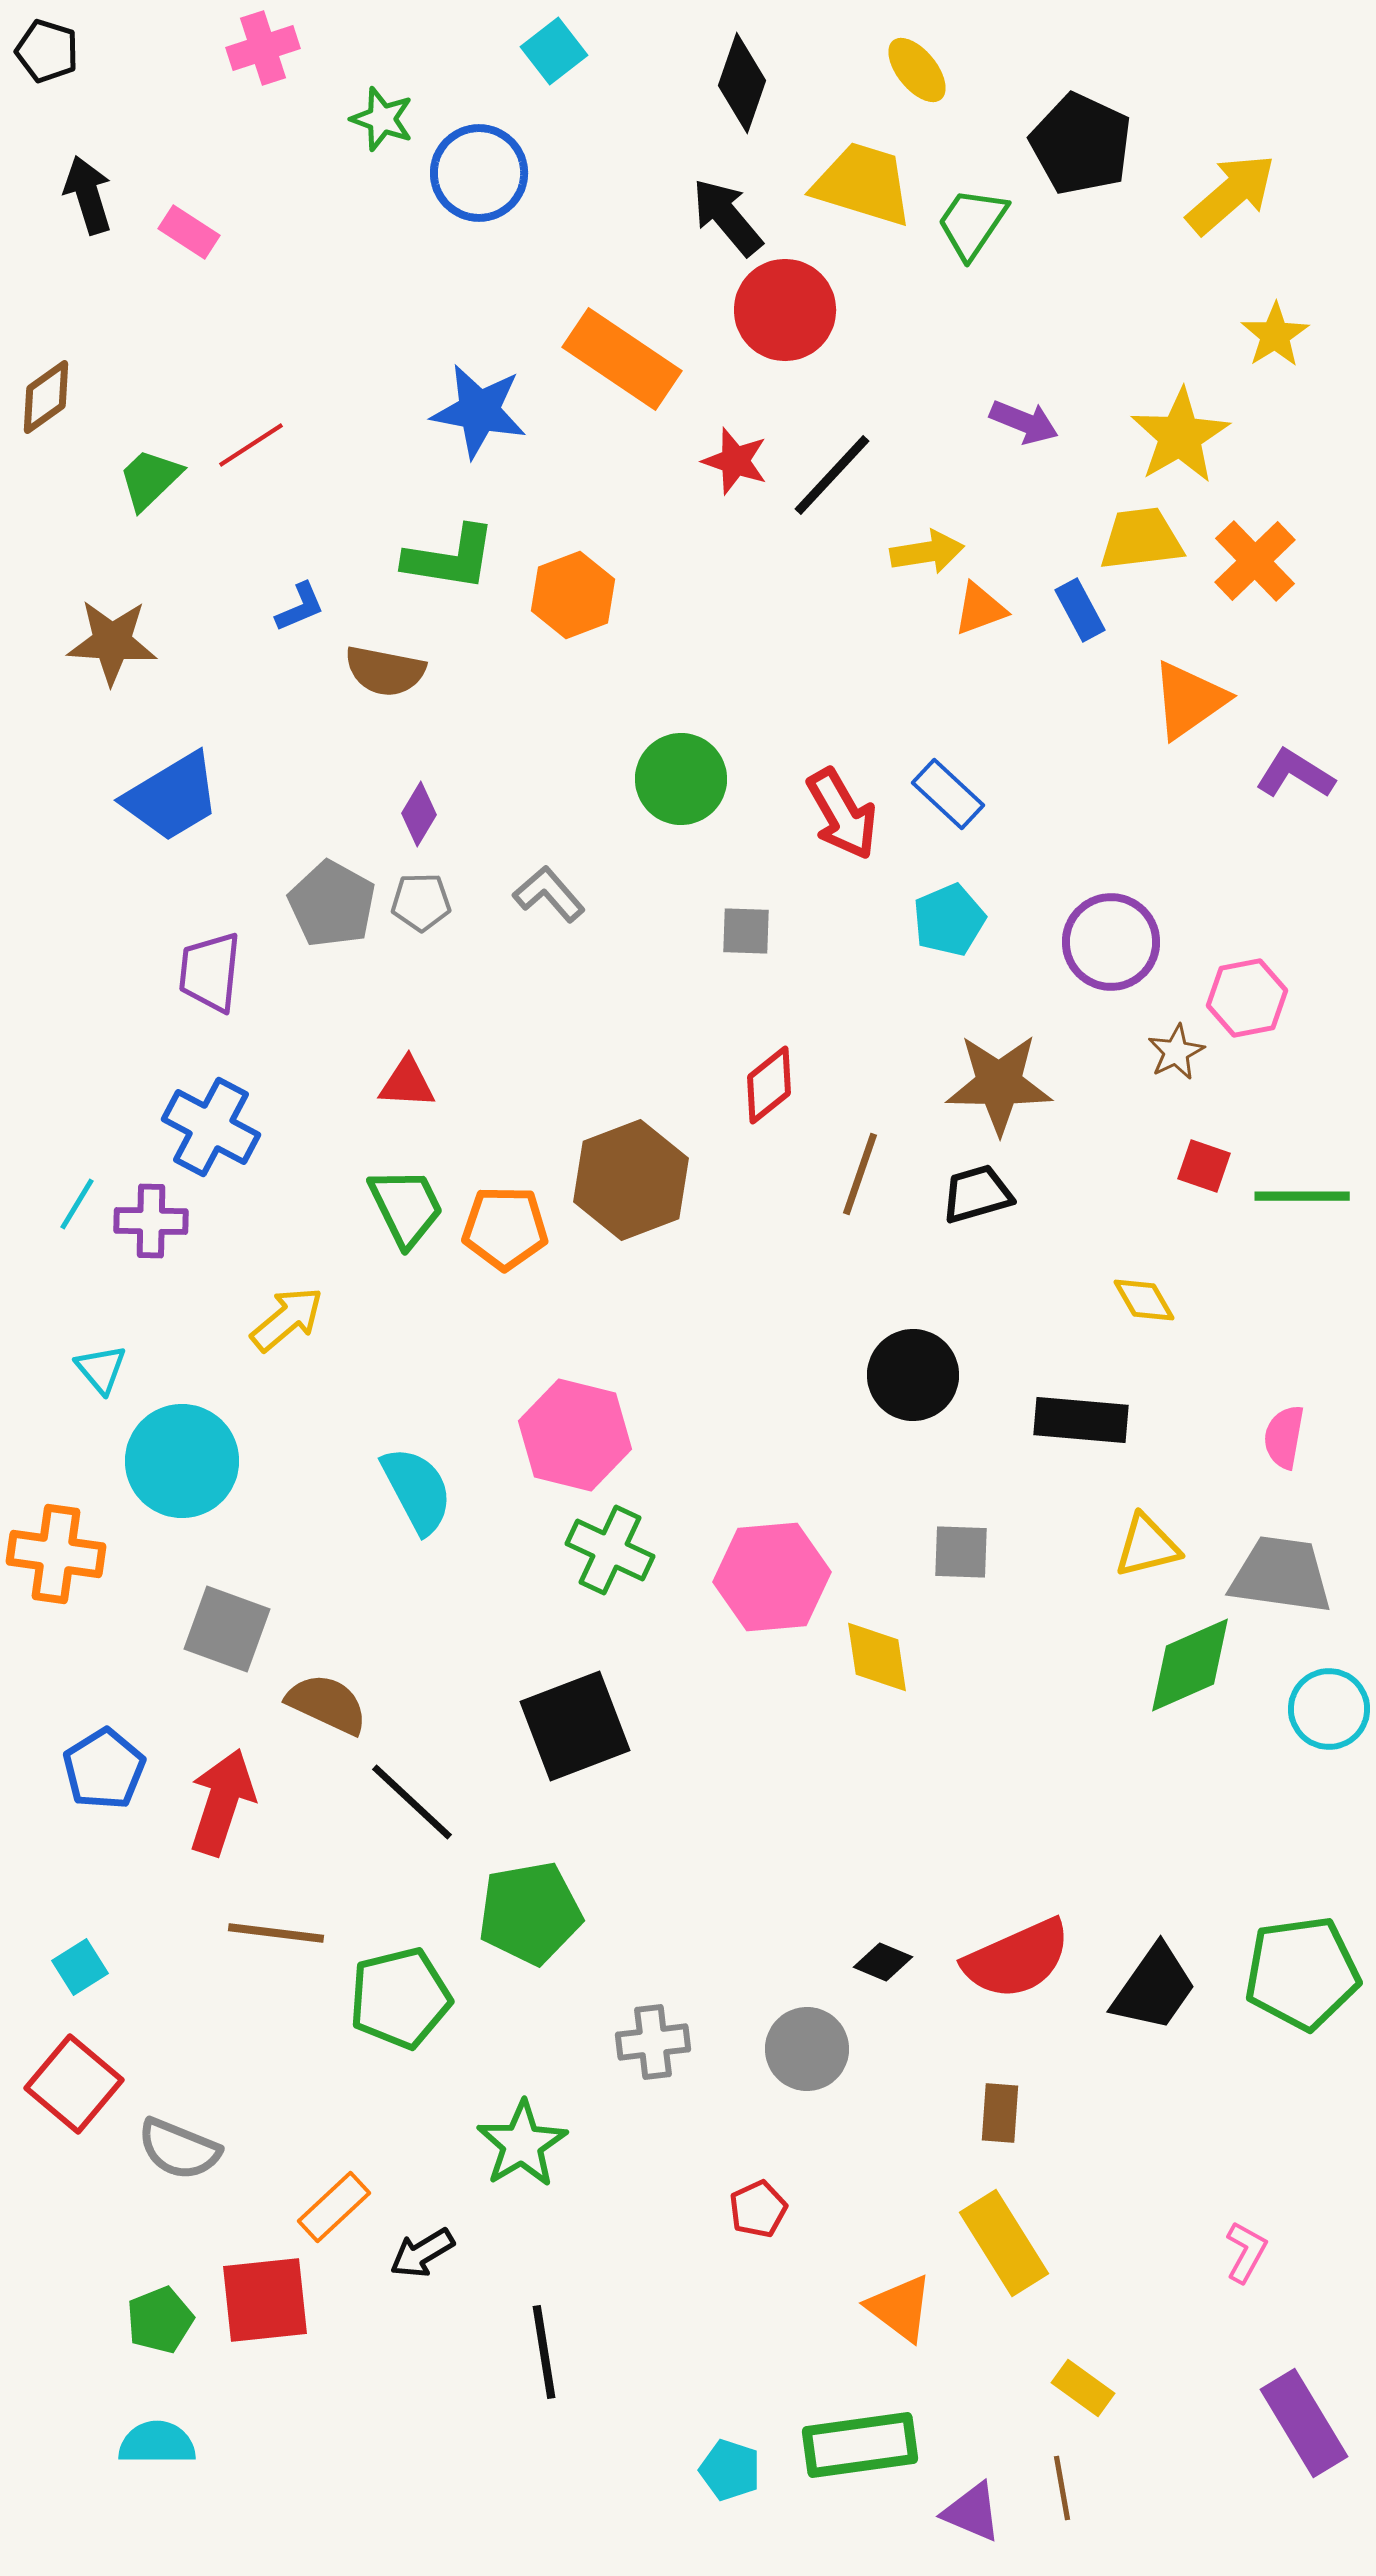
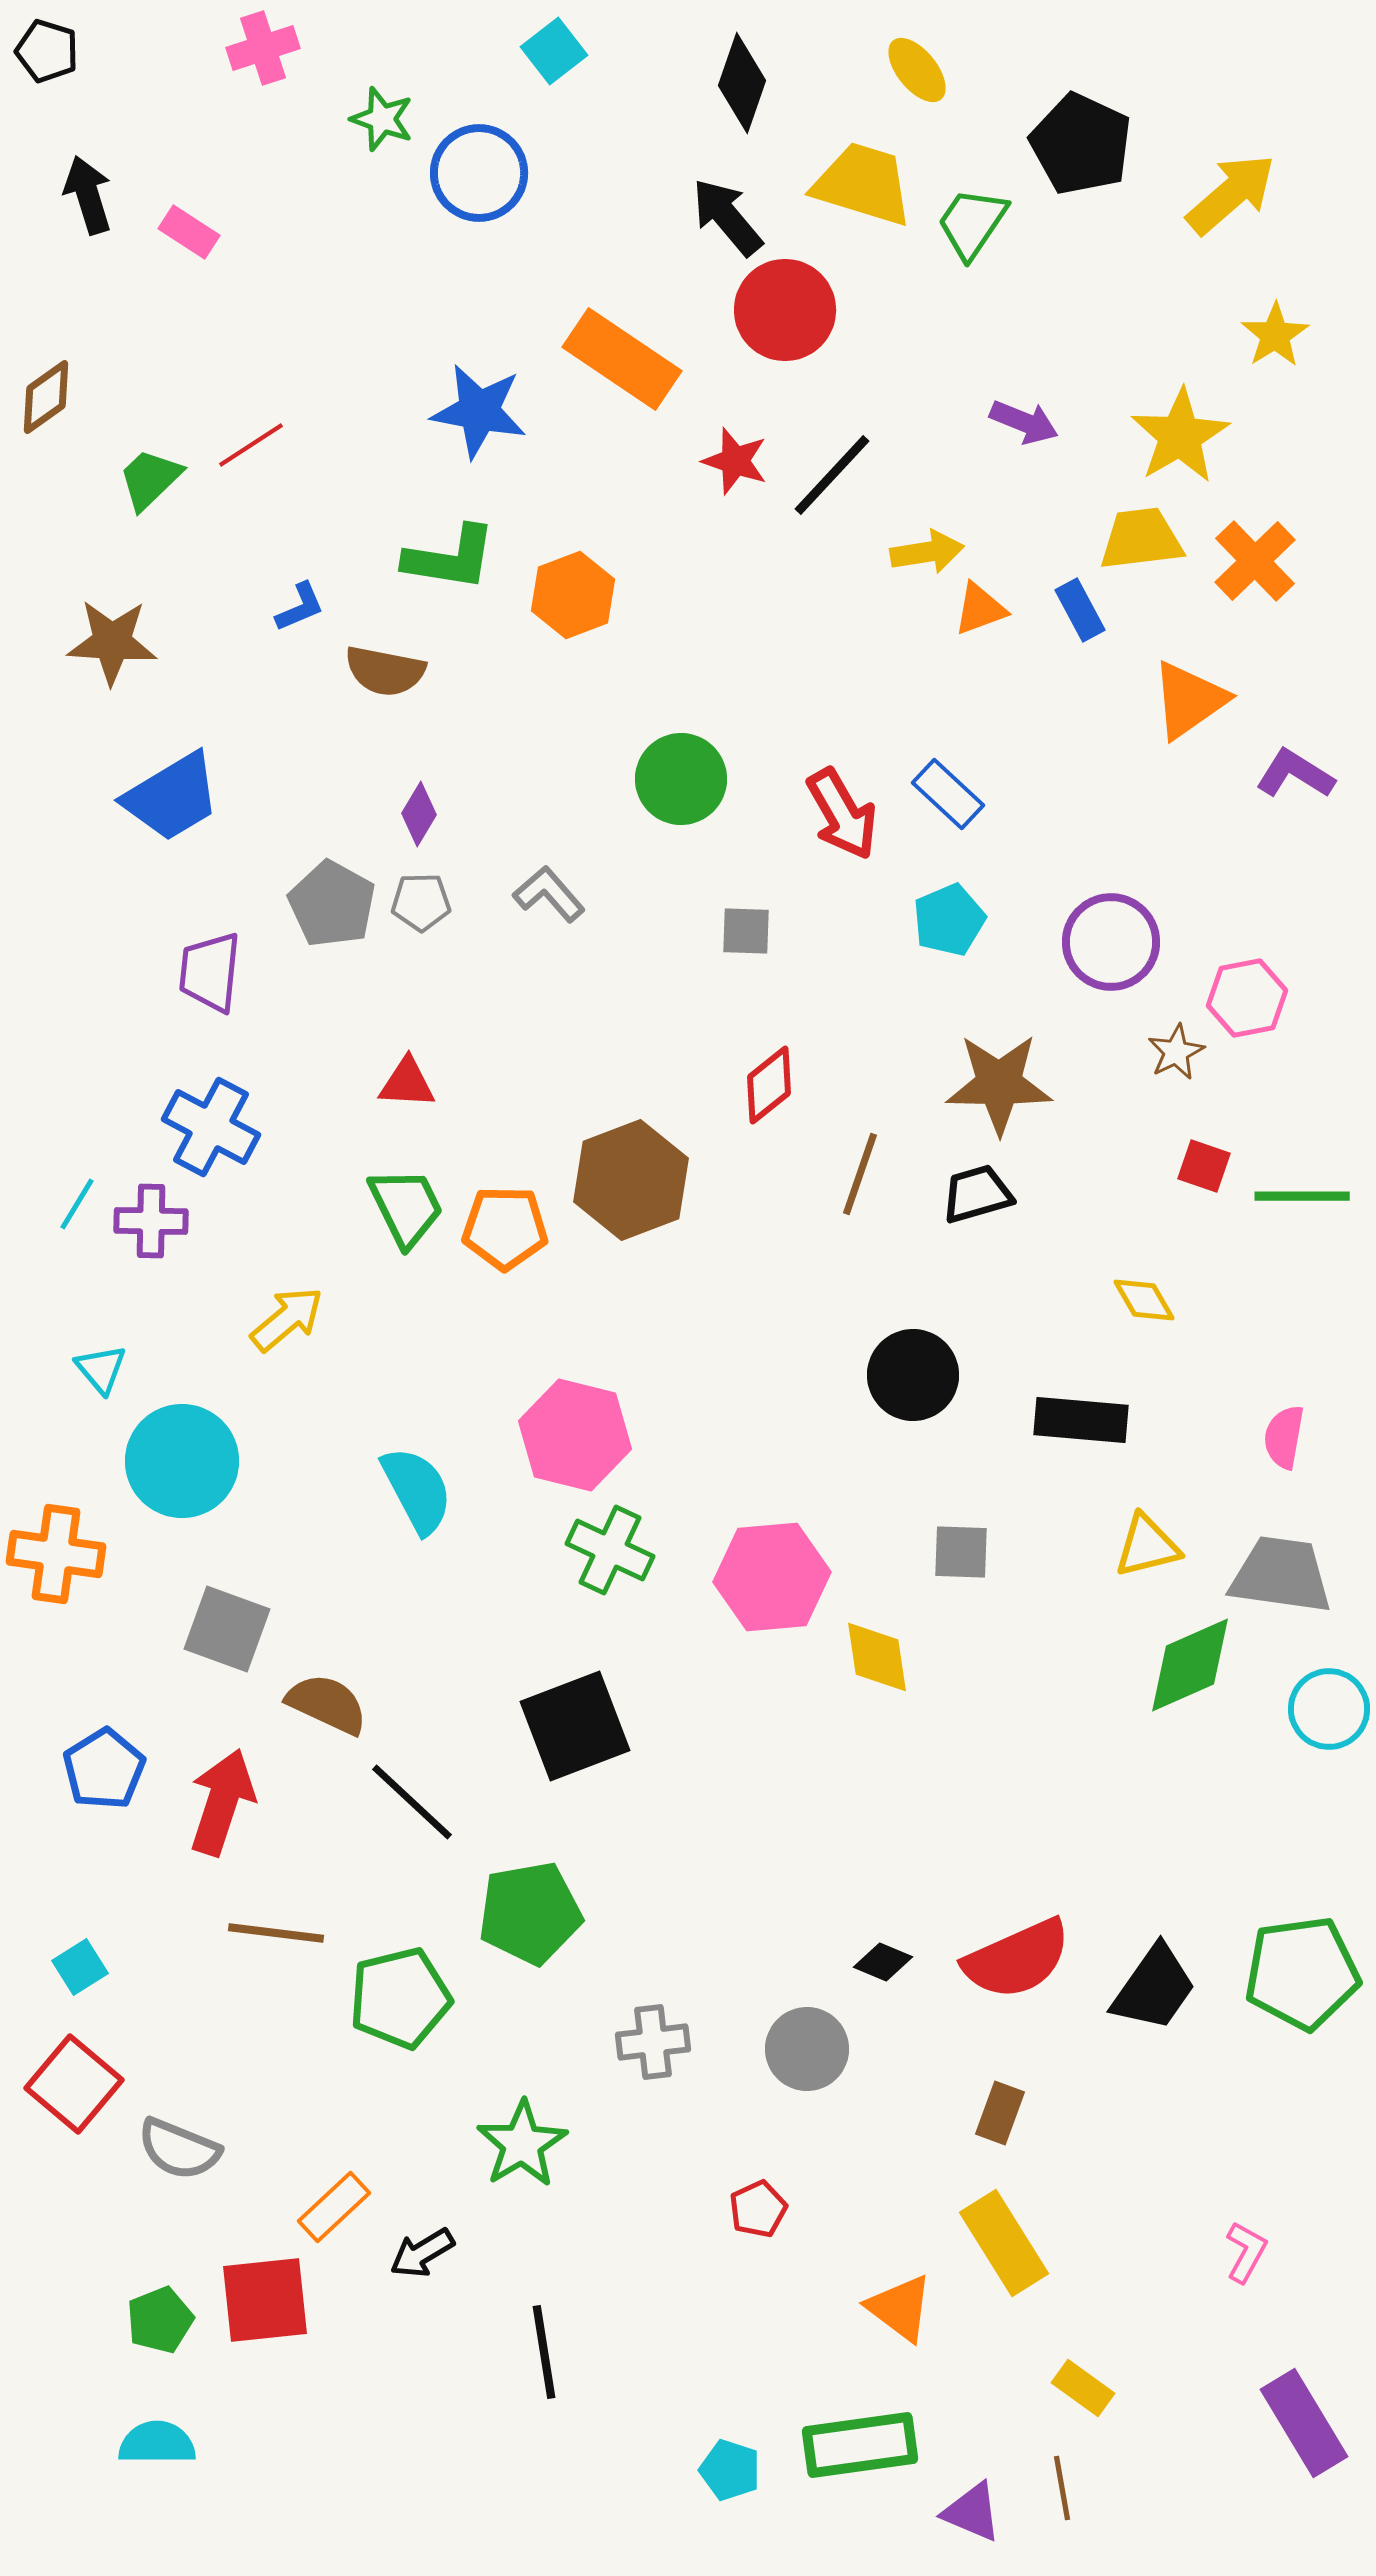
brown rectangle at (1000, 2113): rotated 16 degrees clockwise
